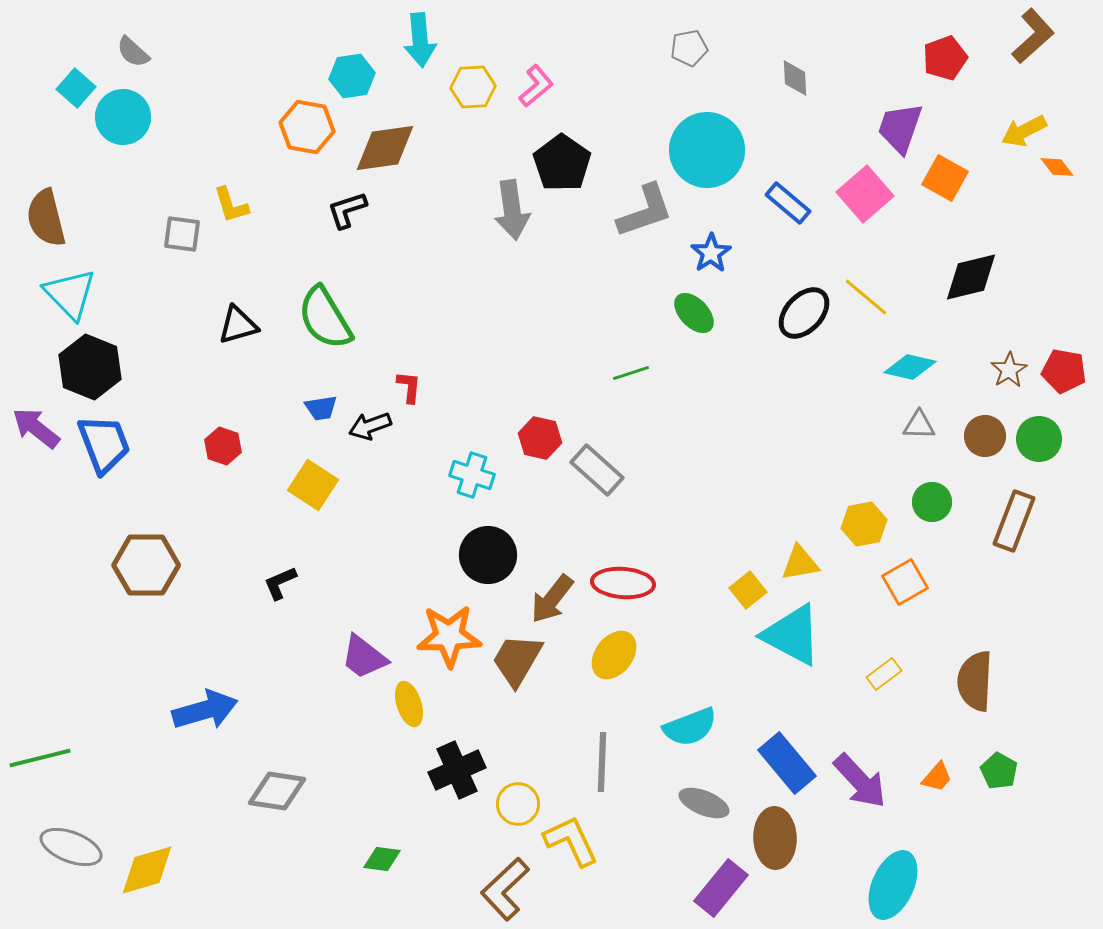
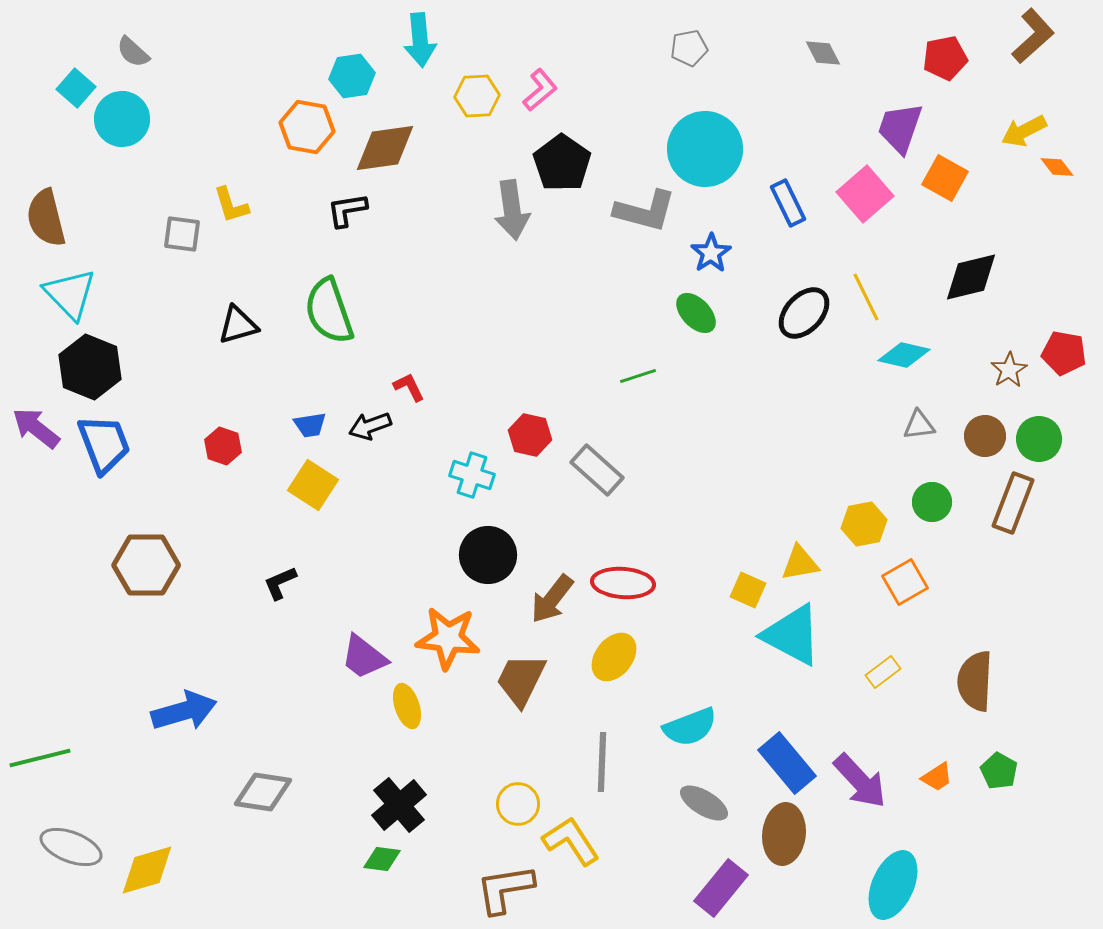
red pentagon at (945, 58): rotated 9 degrees clockwise
gray diamond at (795, 78): moved 28 px right, 25 px up; rotated 24 degrees counterclockwise
pink L-shape at (536, 86): moved 4 px right, 4 px down
yellow hexagon at (473, 87): moved 4 px right, 9 px down
cyan circle at (123, 117): moved 1 px left, 2 px down
cyan circle at (707, 150): moved 2 px left, 1 px up
blue rectangle at (788, 203): rotated 24 degrees clockwise
black L-shape at (347, 210): rotated 9 degrees clockwise
gray L-shape at (645, 211): rotated 34 degrees clockwise
yellow line at (866, 297): rotated 24 degrees clockwise
green ellipse at (694, 313): moved 2 px right
green semicircle at (325, 318): moved 4 px right, 7 px up; rotated 12 degrees clockwise
cyan diamond at (910, 367): moved 6 px left, 12 px up
red pentagon at (1064, 371): moved 18 px up
green line at (631, 373): moved 7 px right, 3 px down
red L-shape at (409, 387): rotated 32 degrees counterclockwise
blue trapezoid at (321, 408): moved 11 px left, 17 px down
gray triangle at (919, 425): rotated 8 degrees counterclockwise
red hexagon at (540, 438): moved 10 px left, 3 px up
brown rectangle at (1014, 521): moved 1 px left, 18 px up
yellow square at (748, 590): rotated 27 degrees counterclockwise
orange star at (449, 636): moved 1 px left, 2 px down; rotated 8 degrees clockwise
yellow ellipse at (614, 655): moved 2 px down
brown trapezoid at (517, 660): moved 4 px right, 20 px down; rotated 4 degrees counterclockwise
yellow rectangle at (884, 674): moved 1 px left, 2 px up
yellow ellipse at (409, 704): moved 2 px left, 2 px down
blue arrow at (205, 710): moved 21 px left, 1 px down
black cross at (457, 770): moved 58 px left, 35 px down; rotated 16 degrees counterclockwise
orange trapezoid at (937, 777): rotated 16 degrees clockwise
gray diamond at (277, 791): moved 14 px left, 1 px down
gray ellipse at (704, 803): rotated 9 degrees clockwise
brown ellipse at (775, 838): moved 9 px right, 4 px up; rotated 8 degrees clockwise
yellow L-shape at (571, 841): rotated 8 degrees counterclockwise
brown L-shape at (505, 889): rotated 34 degrees clockwise
